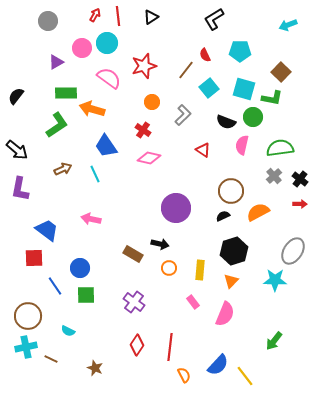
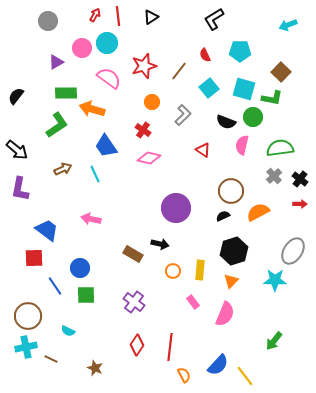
brown line at (186, 70): moved 7 px left, 1 px down
orange circle at (169, 268): moved 4 px right, 3 px down
